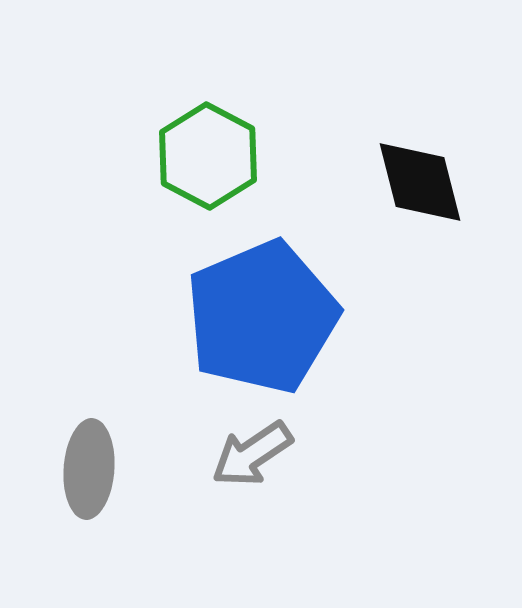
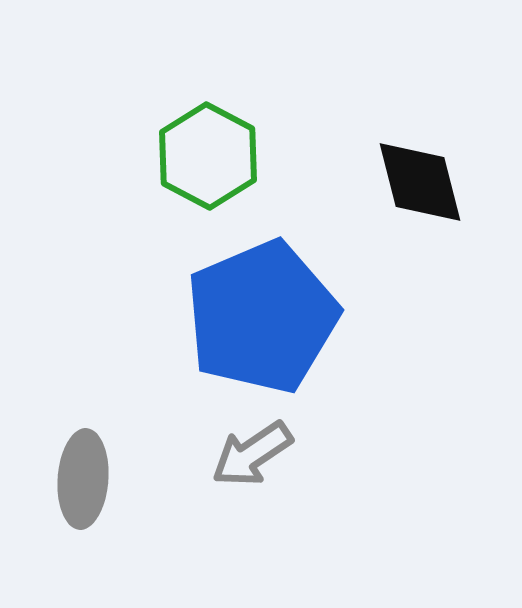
gray ellipse: moved 6 px left, 10 px down
